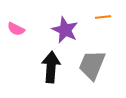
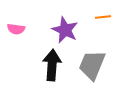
pink semicircle: rotated 18 degrees counterclockwise
black arrow: moved 1 px right, 2 px up
